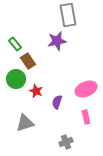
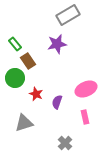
gray rectangle: rotated 70 degrees clockwise
purple star: moved 3 px down
green circle: moved 1 px left, 1 px up
red star: moved 3 px down
pink rectangle: moved 1 px left
gray triangle: moved 1 px left
gray cross: moved 1 px left, 1 px down; rotated 24 degrees counterclockwise
